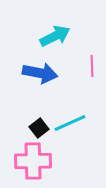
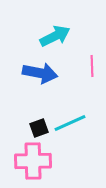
black square: rotated 18 degrees clockwise
